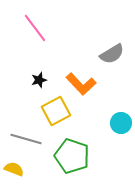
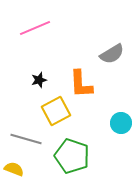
pink line: rotated 76 degrees counterclockwise
orange L-shape: rotated 40 degrees clockwise
